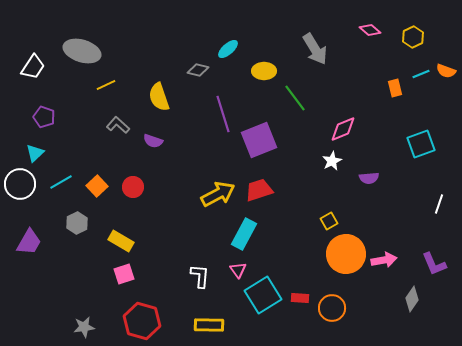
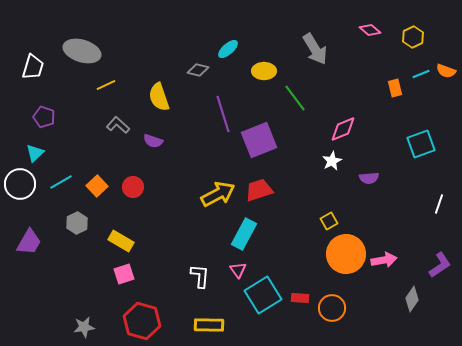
white trapezoid at (33, 67): rotated 16 degrees counterclockwise
purple L-shape at (434, 264): moved 6 px right, 1 px down; rotated 100 degrees counterclockwise
